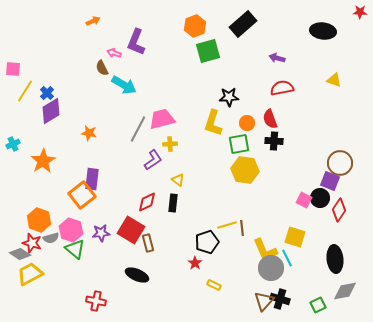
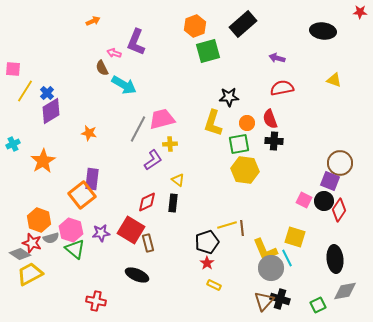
black circle at (320, 198): moved 4 px right, 3 px down
red star at (195, 263): moved 12 px right
